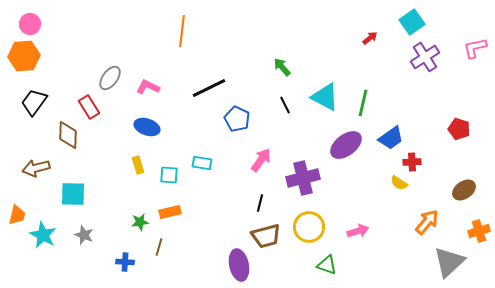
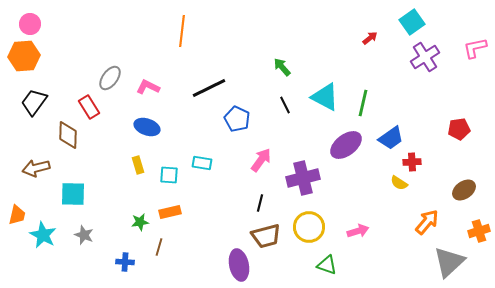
red pentagon at (459, 129): rotated 25 degrees counterclockwise
